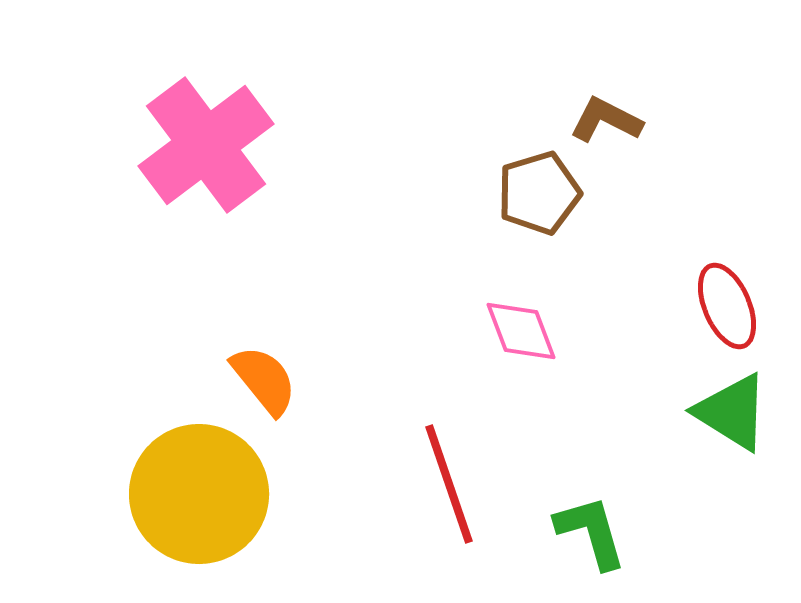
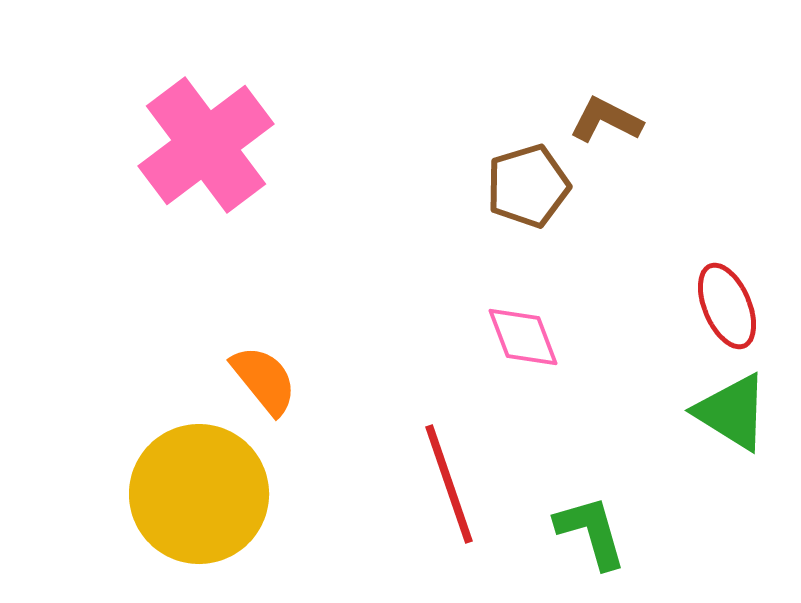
brown pentagon: moved 11 px left, 7 px up
pink diamond: moved 2 px right, 6 px down
